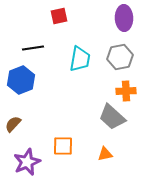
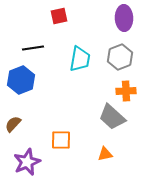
gray hexagon: rotated 10 degrees counterclockwise
orange square: moved 2 px left, 6 px up
